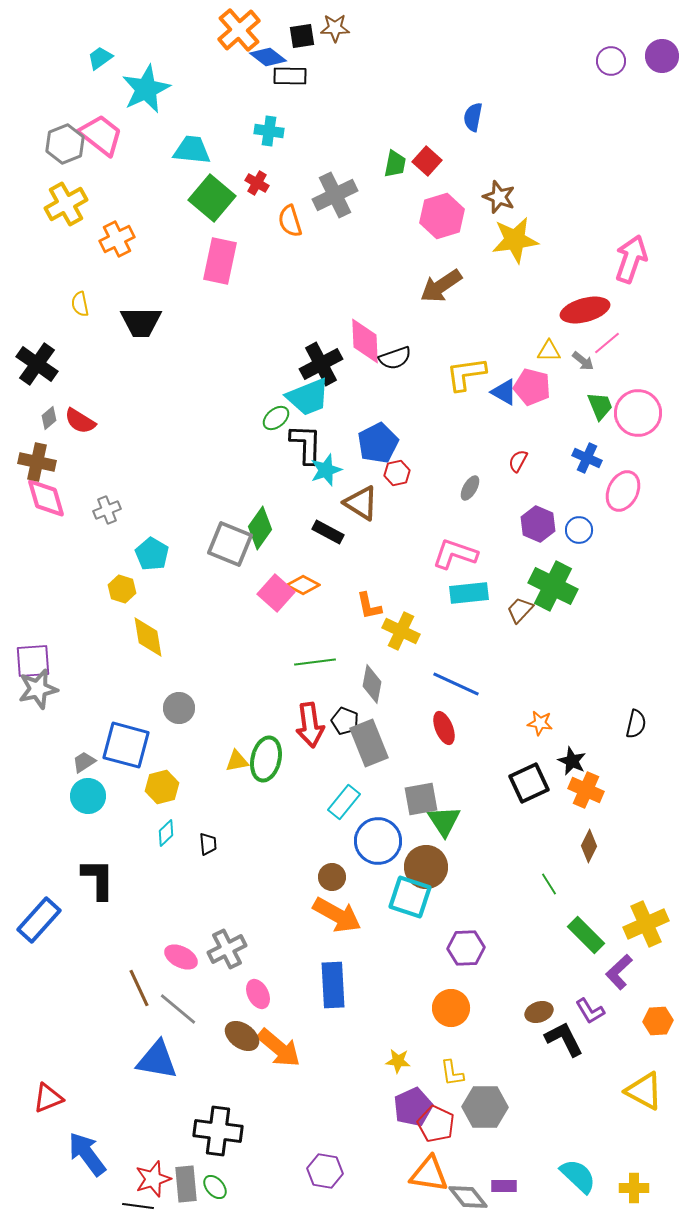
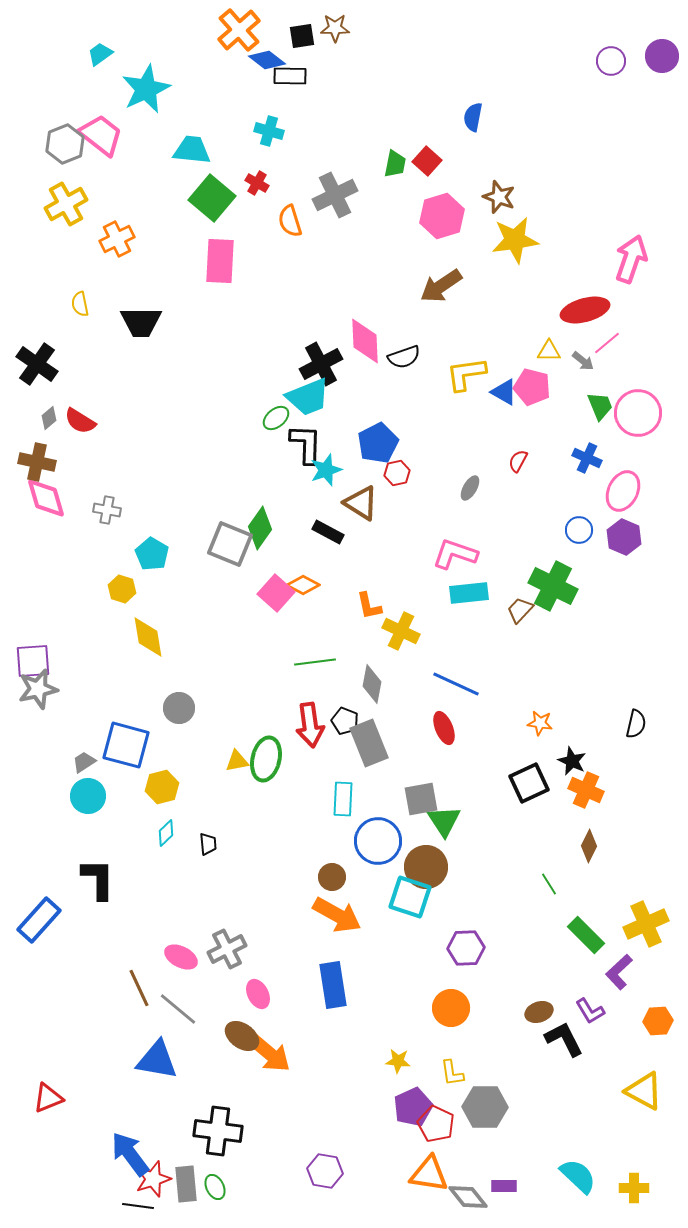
blue diamond at (268, 57): moved 1 px left, 3 px down
cyan trapezoid at (100, 58): moved 4 px up
cyan cross at (269, 131): rotated 8 degrees clockwise
pink rectangle at (220, 261): rotated 9 degrees counterclockwise
black semicircle at (395, 358): moved 9 px right, 1 px up
gray cross at (107, 510): rotated 32 degrees clockwise
purple hexagon at (538, 524): moved 86 px right, 13 px down
cyan rectangle at (344, 802): moved 1 px left, 3 px up; rotated 36 degrees counterclockwise
blue rectangle at (333, 985): rotated 6 degrees counterclockwise
orange arrow at (279, 1048): moved 10 px left, 5 px down
blue arrow at (87, 1154): moved 43 px right
green ellipse at (215, 1187): rotated 15 degrees clockwise
